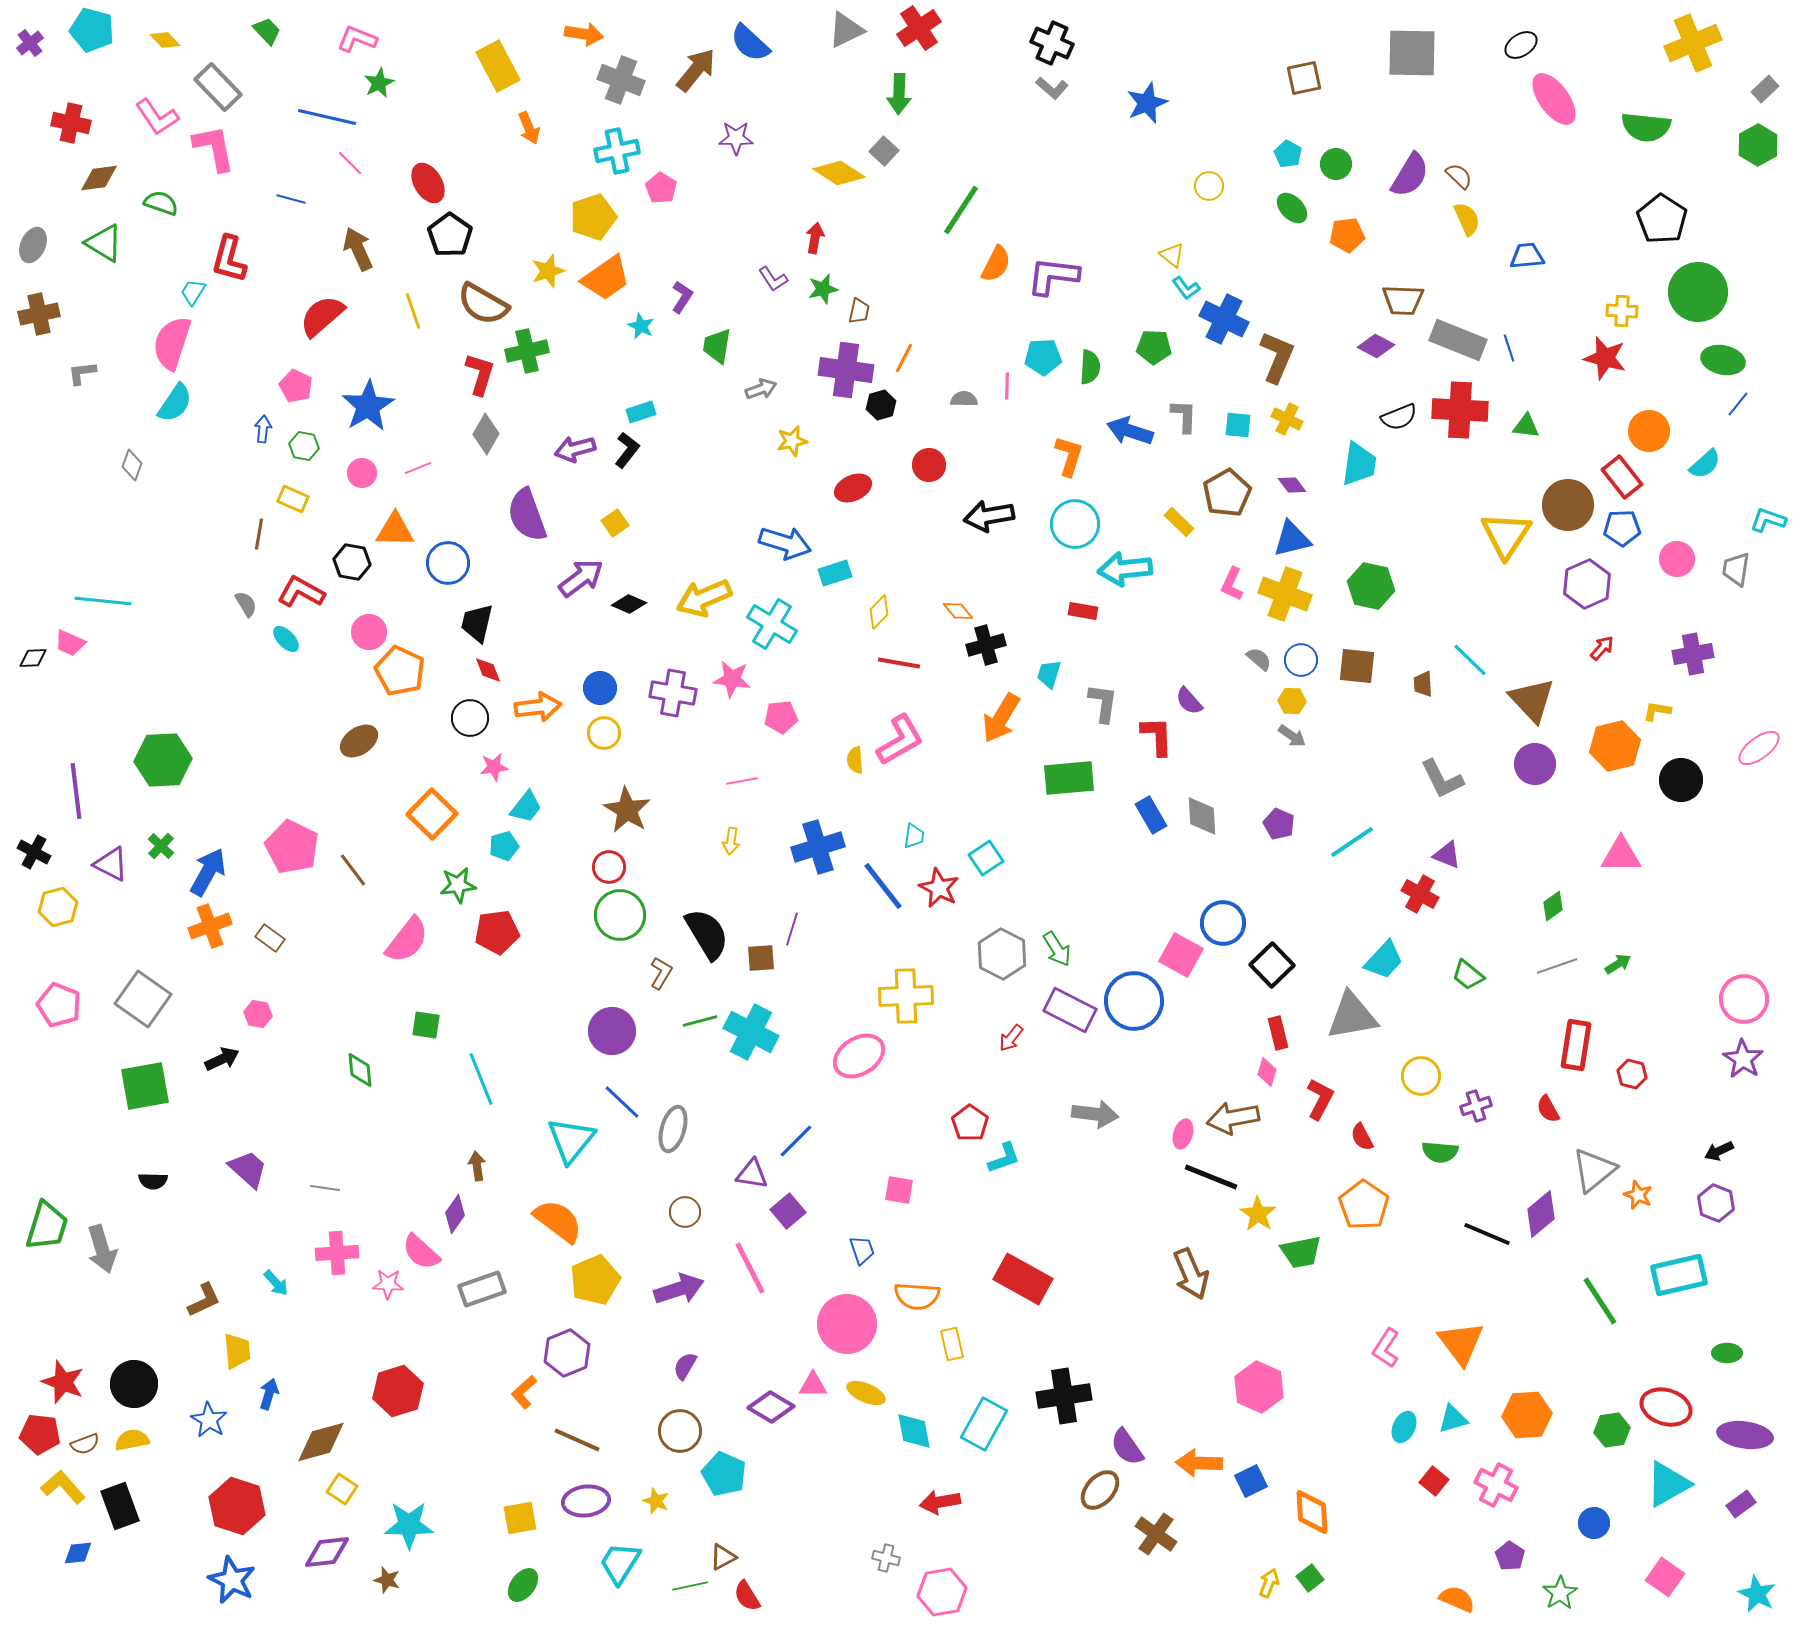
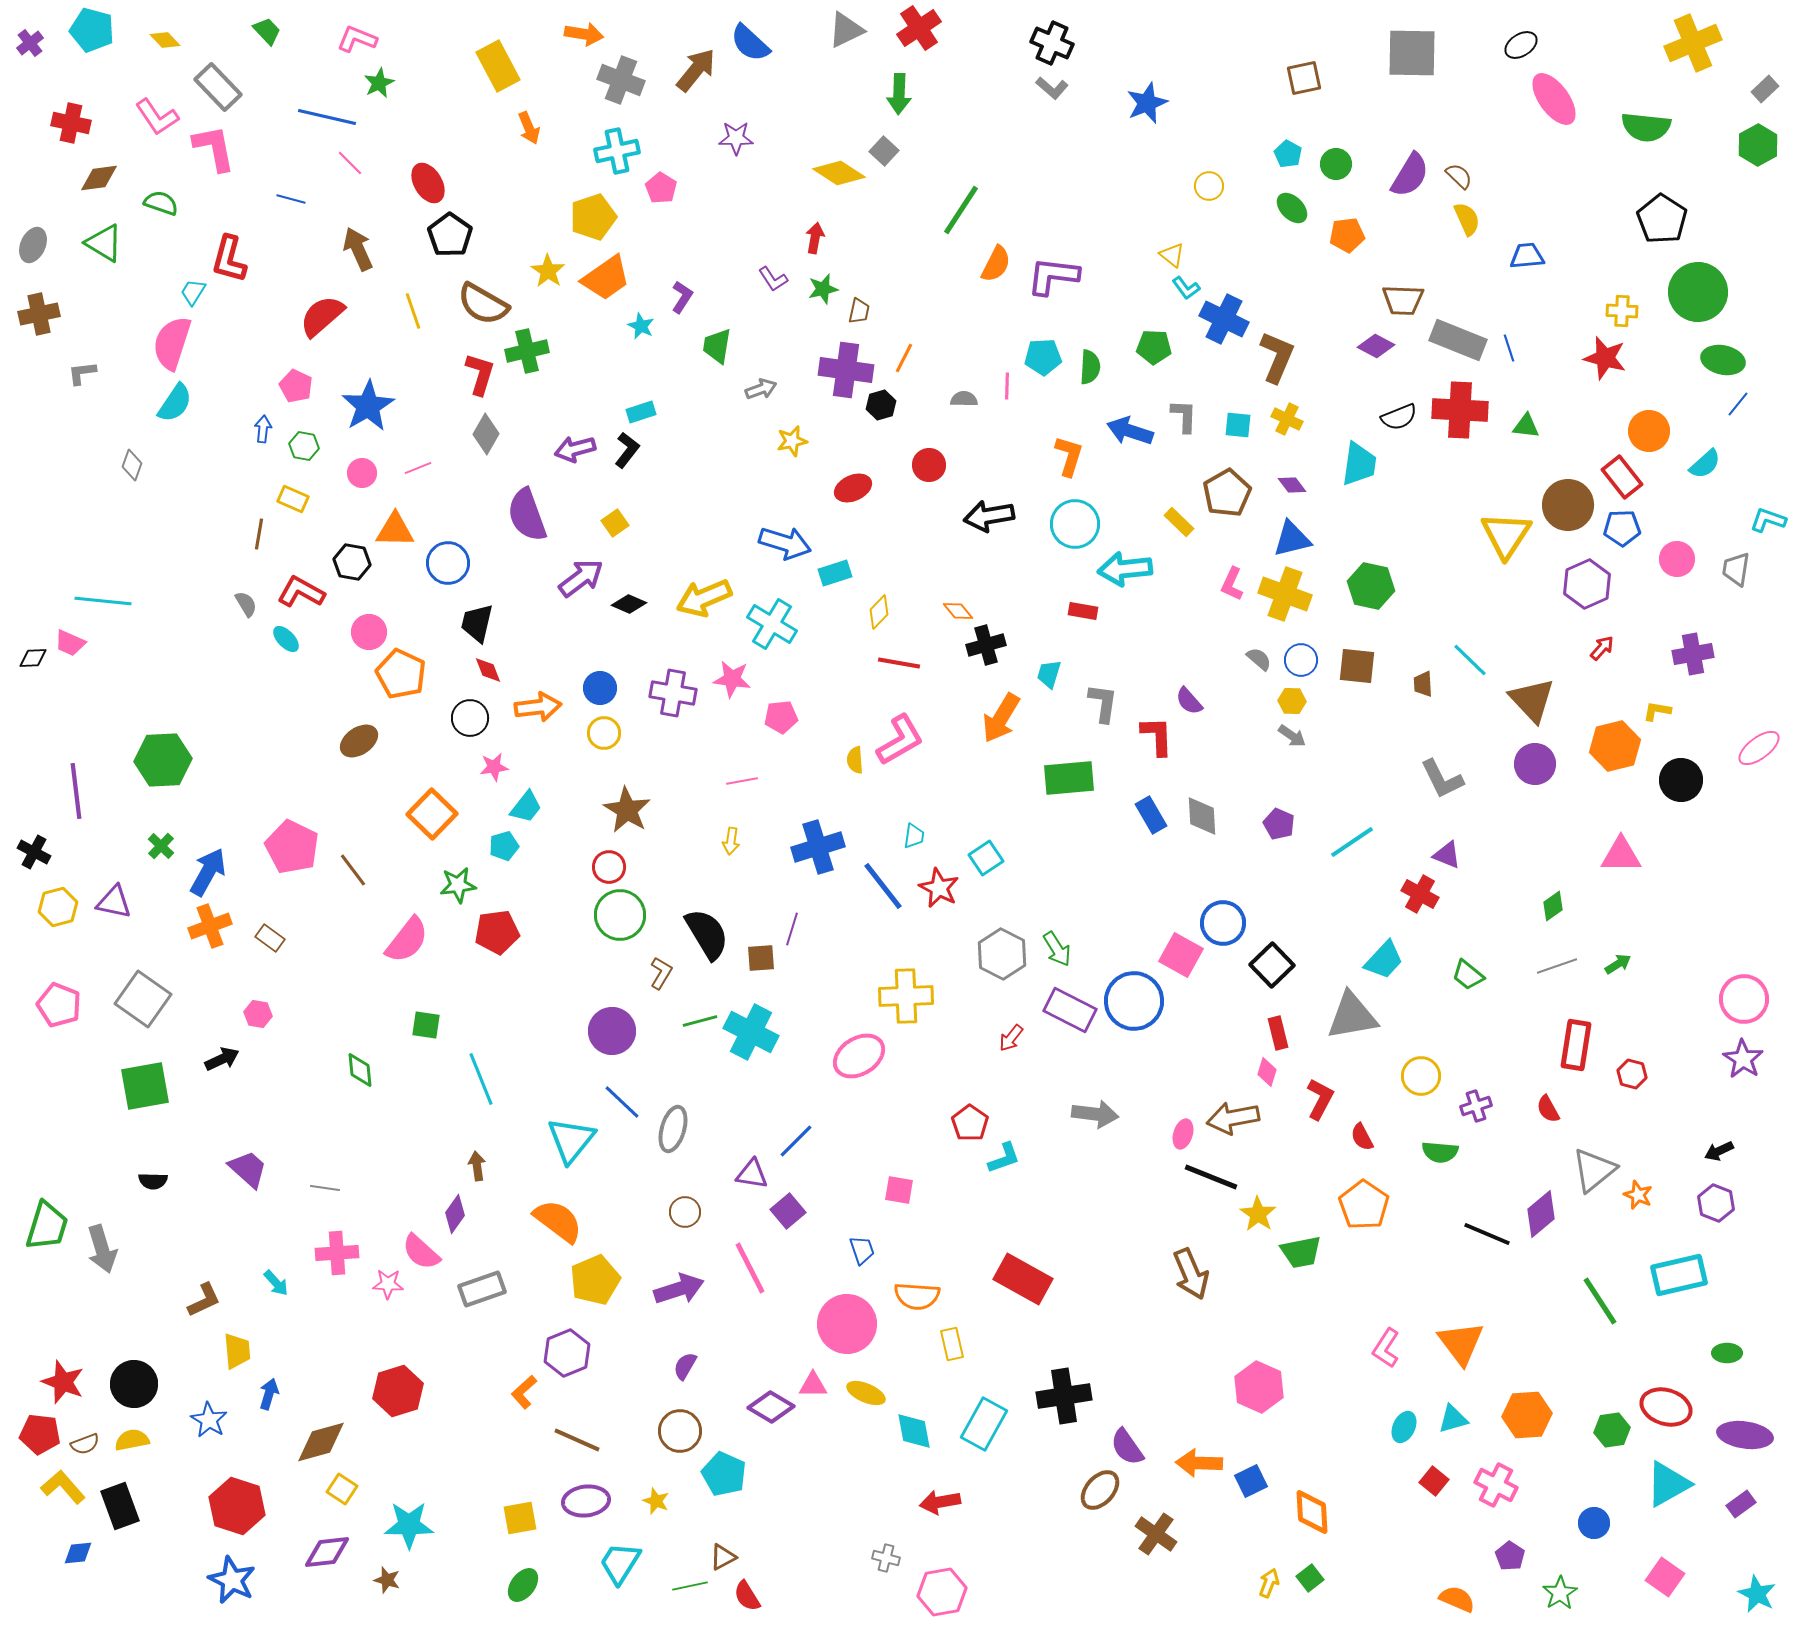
yellow star at (548, 271): rotated 20 degrees counterclockwise
orange pentagon at (400, 671): moved 1 px right, 3 px down
purple triangle at (111, 864): moved 3 px right, 38 px down; rotated 15 degrees counterclockwise
